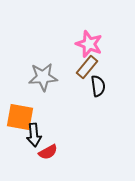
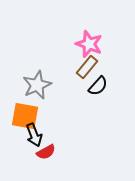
gray star: moved 6 px left, 8 px down; rotated 20 degrees counterclockwise
black semicircle: rotated 50 degrees clockwise
orange square: moved 5 px right, 1 px up
black arrow: rotated 15 degrees counterclockwise
red semicircle: moved 2 px left
